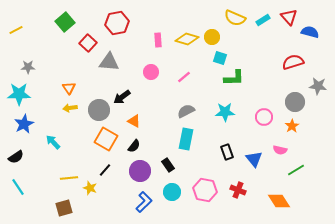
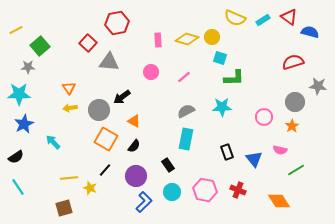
red triangle at (289, 17): rotated 12 degrees counterclockwise
green square at (65, 22): moved 25 px left, 24 px down
cyan star at (225, 112): moved 3 px left, 5 px up
purple circle at (140, 171): moved 4 px left, 5 px down
